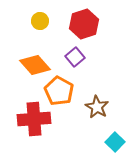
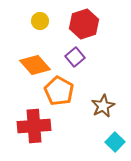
brown star: moved 6 px right, 1 px up; rotated 15 degrees clockwise
red cross: moved 7 px down
